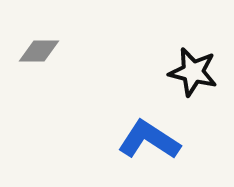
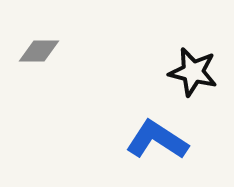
blue L-shape: moved 8 px right
